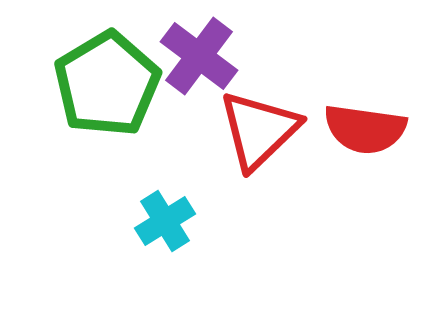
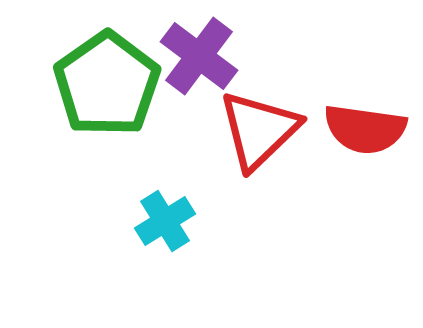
green pentagon: rotated 4 degrees counterclockwise
